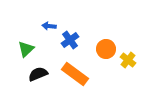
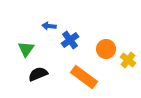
green triangle: rotated 12 degrees counterclockwise
orange rectangle: moved 9 px right, 3 px down
